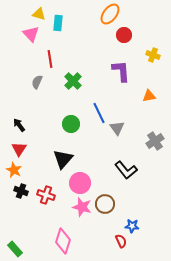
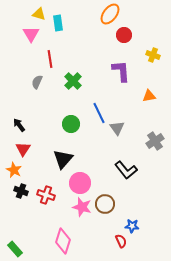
cyan rectangle: rotated 14 degrees counterclockwise
pink triangle: rotated 12 degrees clockwise
red triangle: moved 4 px right
